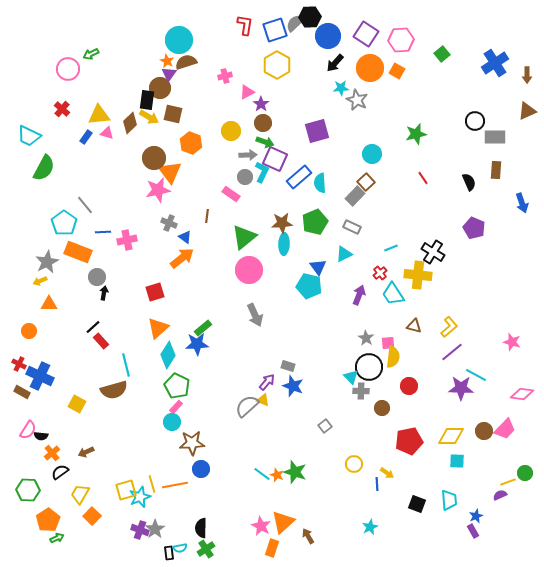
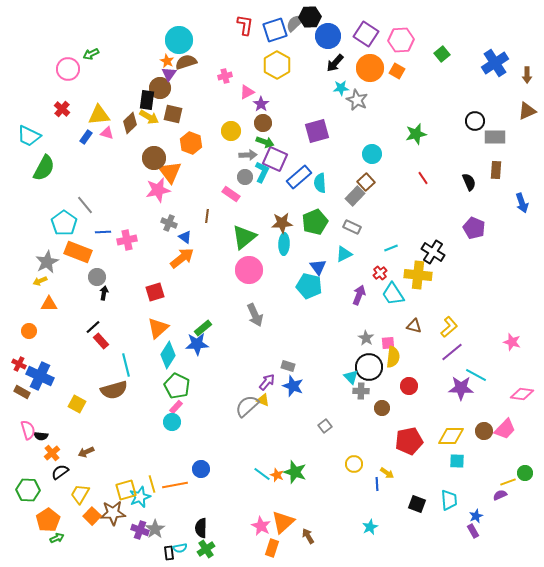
pink semicircle at (28, 430): rotated 48 degrees counterclockwise
brown star at (192, 443): moved 79 px left, 70 px down
